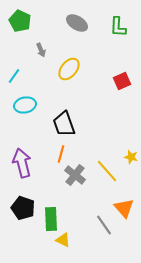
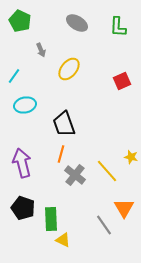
orange triangle: rotated 10 degrees clockwise
